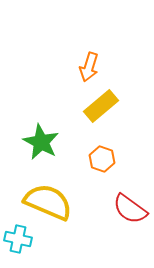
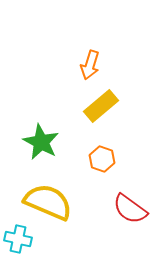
orange arrow: moved 1 px right, 2 px up
